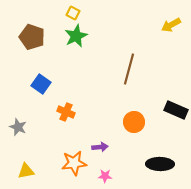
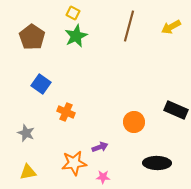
yellow arrow: moved 2 px down
brown pentagon: rotated 15 degrees clockwise
brown line: moved 43 px up
gray star: moved 8 px right, 6 px down
purple arrow: rotated 14 degrees counterclockwise
black ellipse: moved 3 px left, 1 px up
yellow triangle: moved 2 px right, 1 px down
pink star: moved 2 px left, 1 px down
